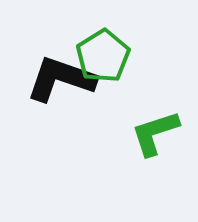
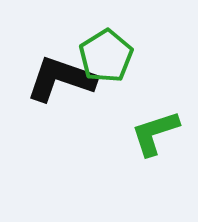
green pentagon: moved 3 px right
